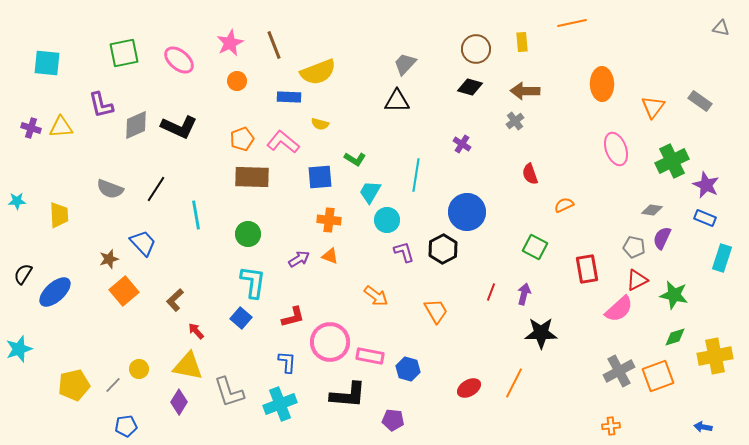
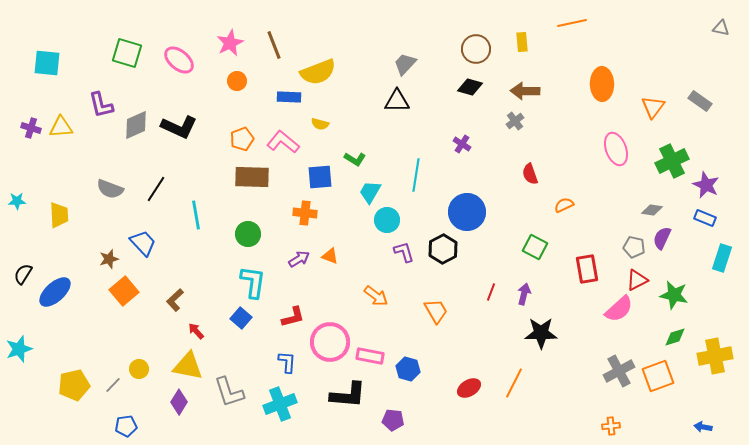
green square at (124, 53): moved 3 px right; rotated 28 degrees clockwise
orange cross at (329, 220): moved 24 px left, 7 px up
